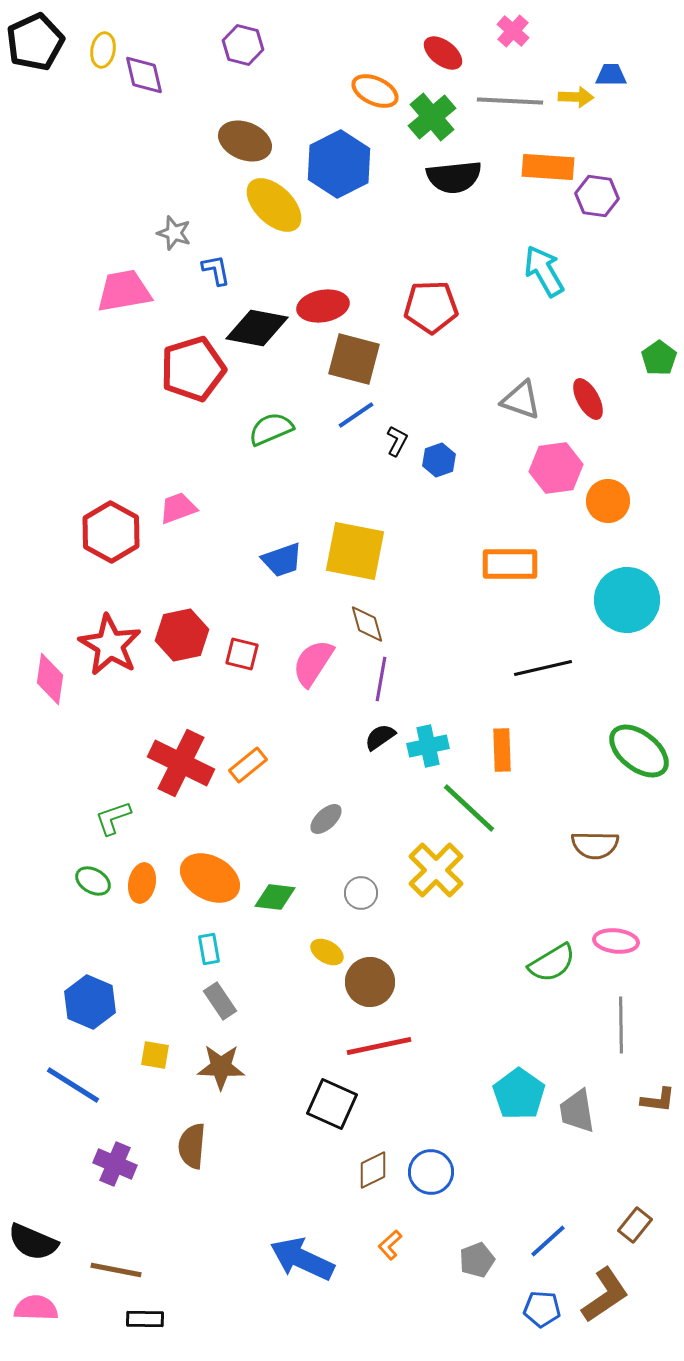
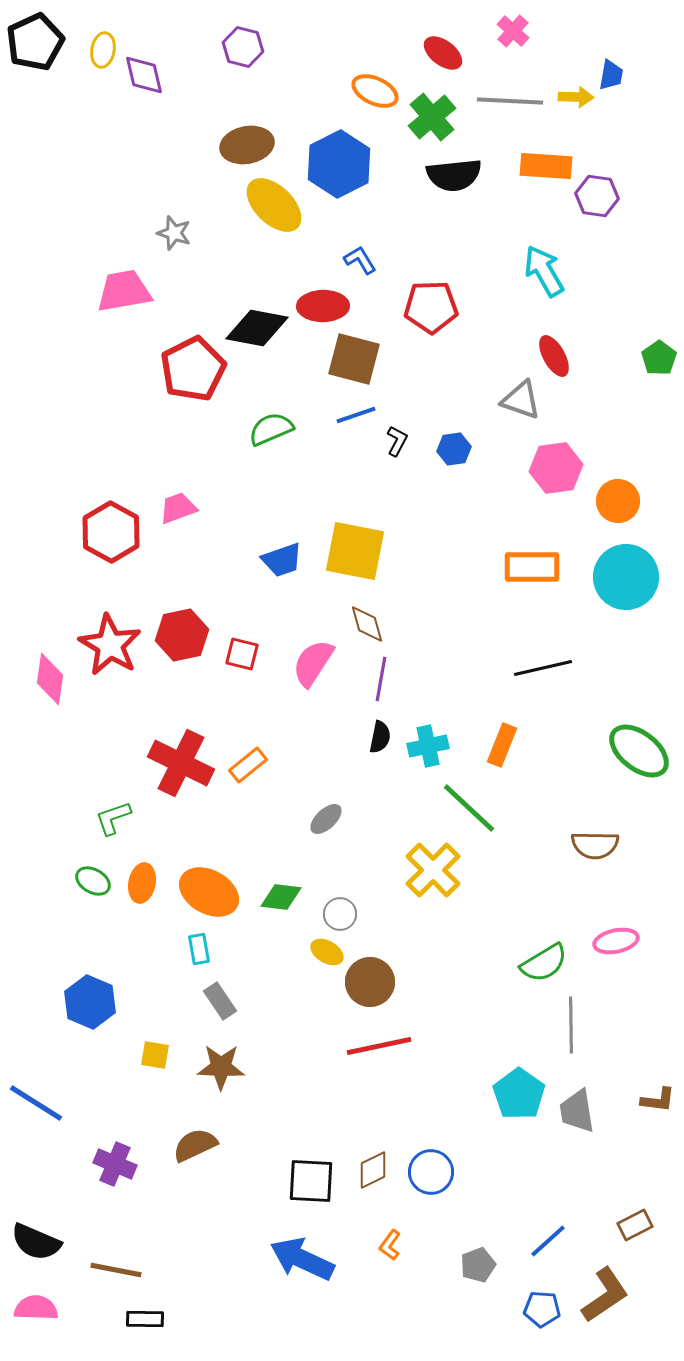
purple hexagon at (243, 45): moved 2 px down
blue trapezoid at (611, 75): rotated 100 degrees clockwise
brown ellipse at (245, 141): moved 2 px right, 4 px down; rotated 33 degrees counterclockwise
orange rectangle at (548, 167): moved 2 px left, 1 px up
black semicircle at (454, 177): moved 2 px up
blue L-shape at (216, 270): moved 144 px right, 10 px up; rotated 20 degrees counterclockwise
red ellipse at (323, 306): rotated 9 degrees clockwise
red pentagon at (193, 369): rotated 10 degrees counterclockwise
red ellipse at (588, 399): moved 34 px left, 43 px up
blue line at (356, 415): rotated 15 degrees clockwise
blue hexagon at (439, 460): moved 15 px right, 11 px up; rotated 12 degrees clockwise
orange circle at (608, 501): moved 10 px right
orange rectangle at (510, 564): moved 22 px right, 3 px down
cyan circle at (627, 600): moved 1 px left, 23 px up
black semicircle at (380, 737): rotated 136 degrees clockwise
orange rectangle at (502, 750): moved 5 px up; rotated 24 degrees clockwise
yellow cross at (436, 870): moved 3 px left
orange ellipse at (210, 878): moved 1 px left, 14 px down
gray circle at (361, 893): moved 21 px left, 21 px down
green diamond at (275, 897): moved 6 px right
pink ellipse at (616, 941): rotated 18 degrees counterclockwise
cyan rectangle at (209, 949): moved 10 px left
green semicircle at (552, 963): moved 8 px left
gray line at (621, 1025): moved 50 px left
blue line at (73, 1085): moved 37 px left, 18 px down
black square at (332, 1104): moved 21 px left, 77 px down; rotated 21 degrees counterclockwise
brown semicircle at (192, 1146): moved 3 px right, 1 px up; rotated 60 degrees clockwise
brown rectangle at (635, 1225): rotated 24 degrees clockwise
black semicircle at (33, 1242): moved 3 px right
orange L-shape at (390, 1245): rotated 12 degrees counterclockwise
gray pentagon at (477, 1260): moved 1 px right, 5 px down
